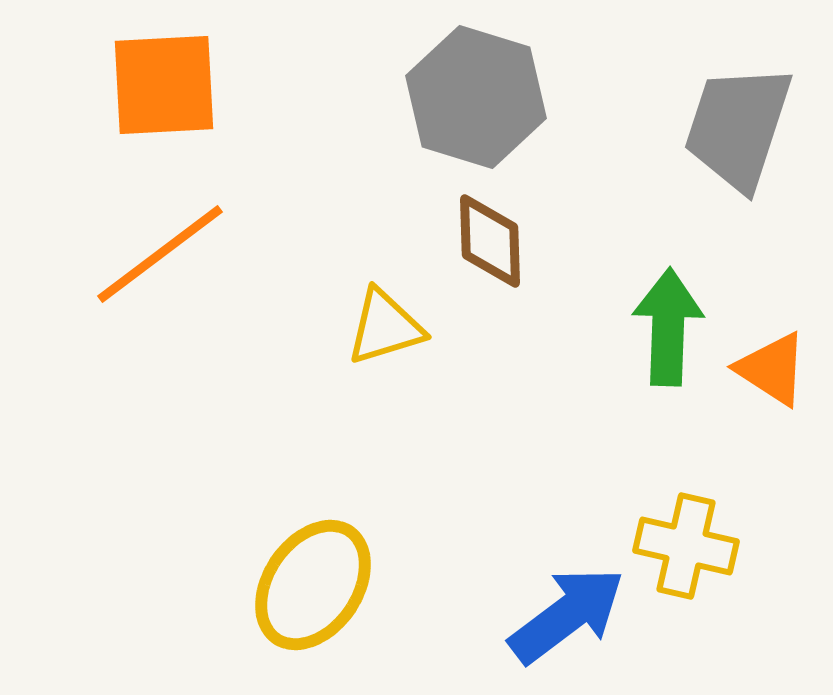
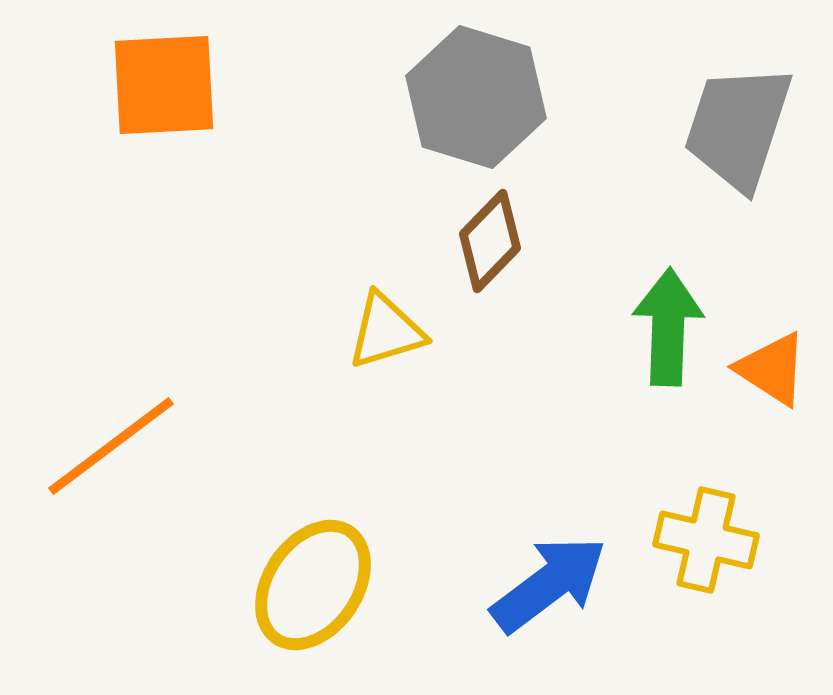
brown diamond: rotated 46 degrees clockwise
orange line: moved 49 px left, 192 px down
yellow triangle: moved 1 px right, 4 px down
yellow cross: moved 20 px right, 6 px up
blue arrow: moved 18 px left, 31 px up
